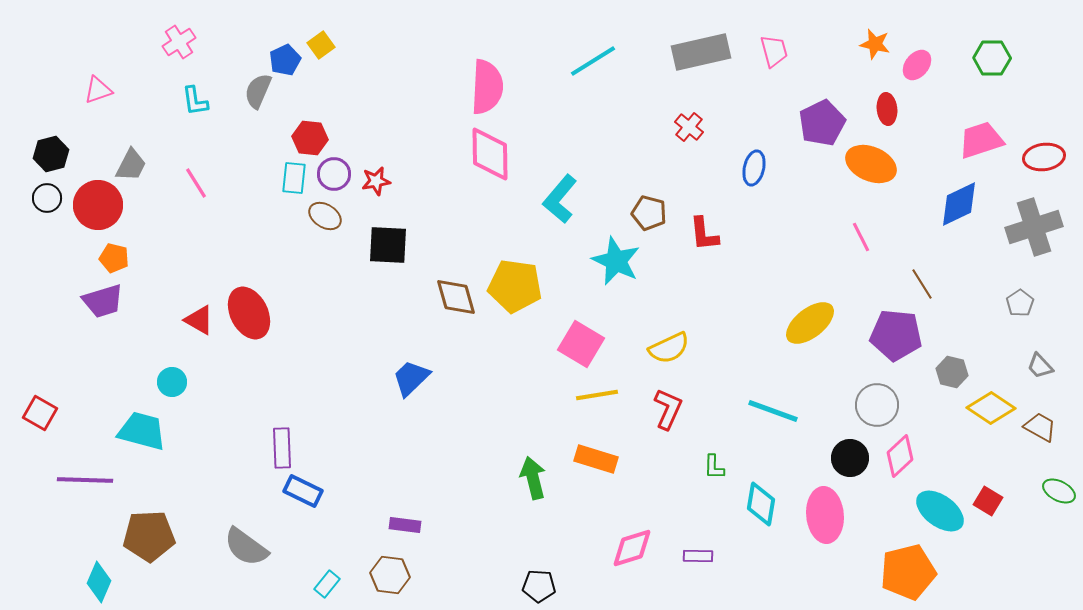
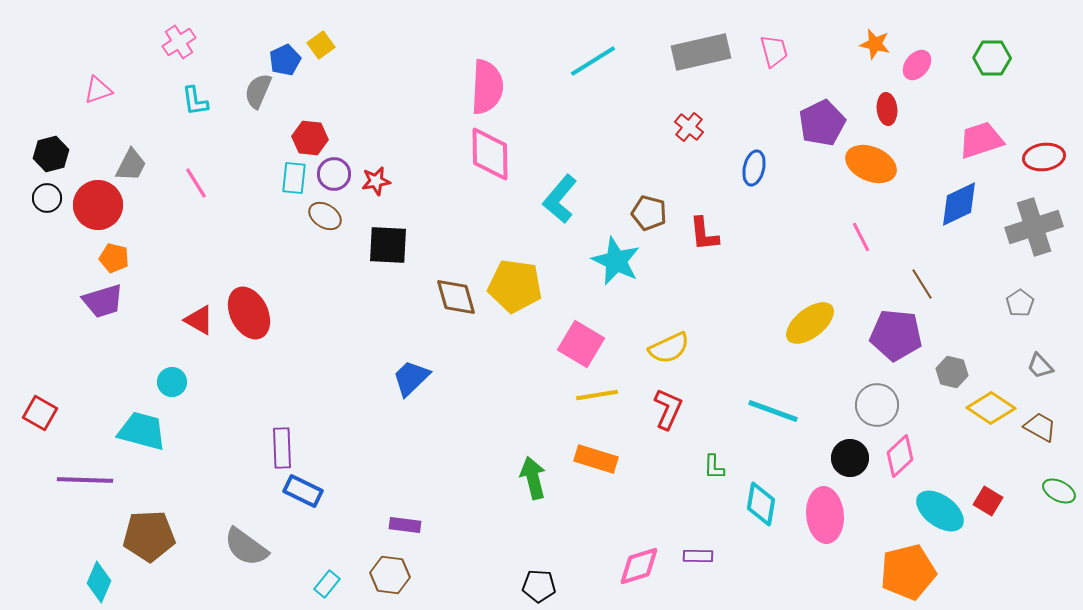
pink diamond at (632, 548): moved 7 px right, 18 px down
